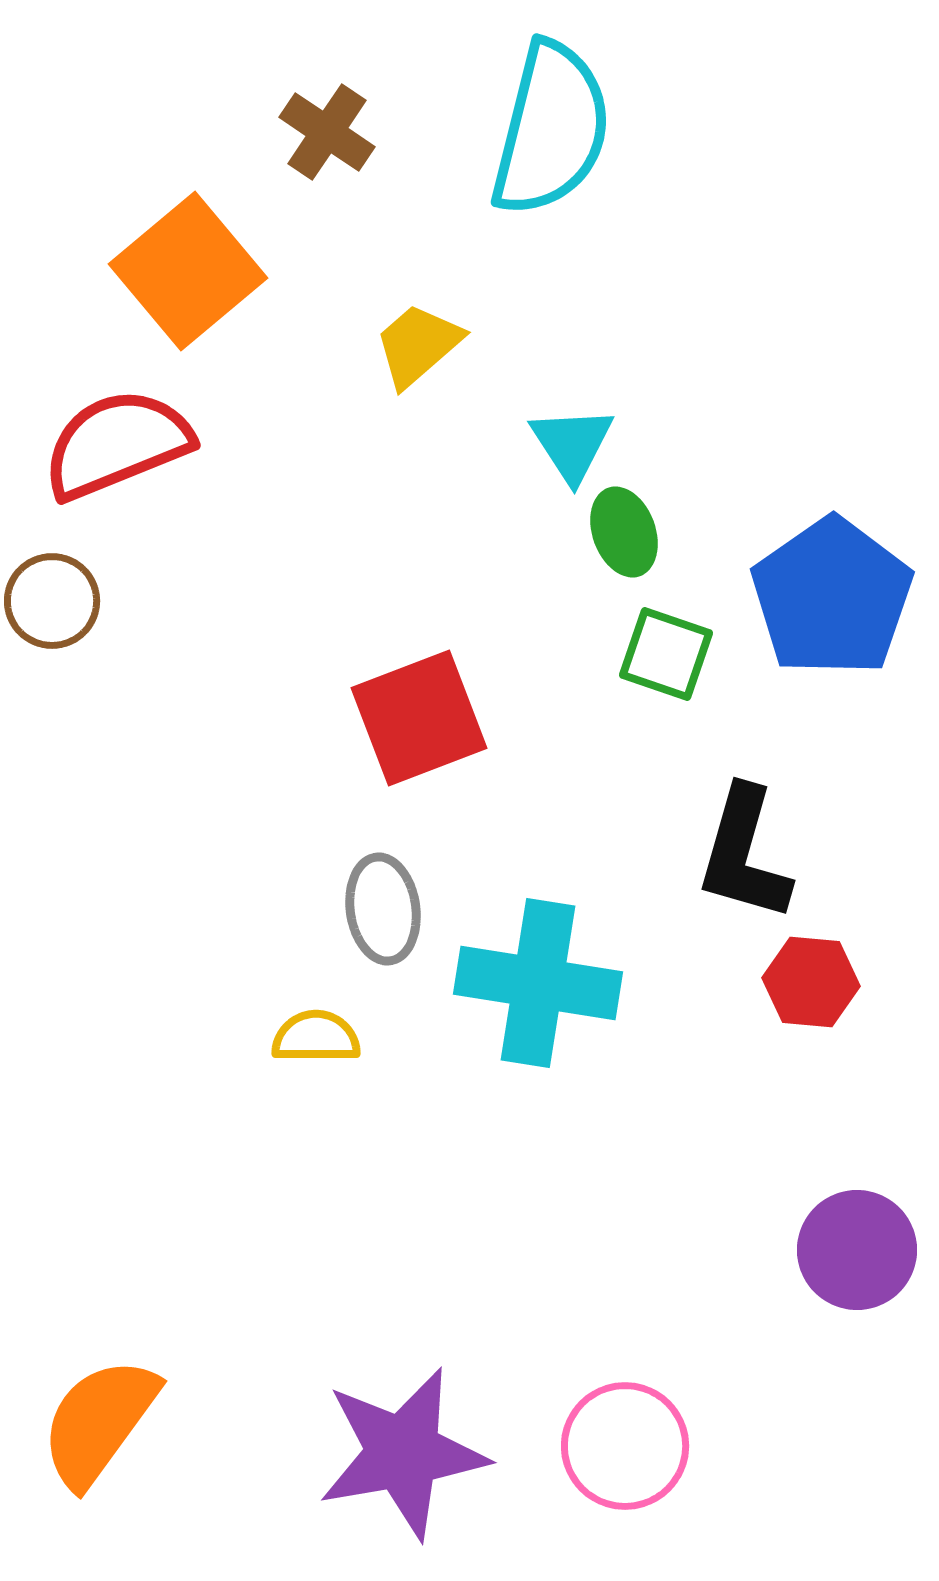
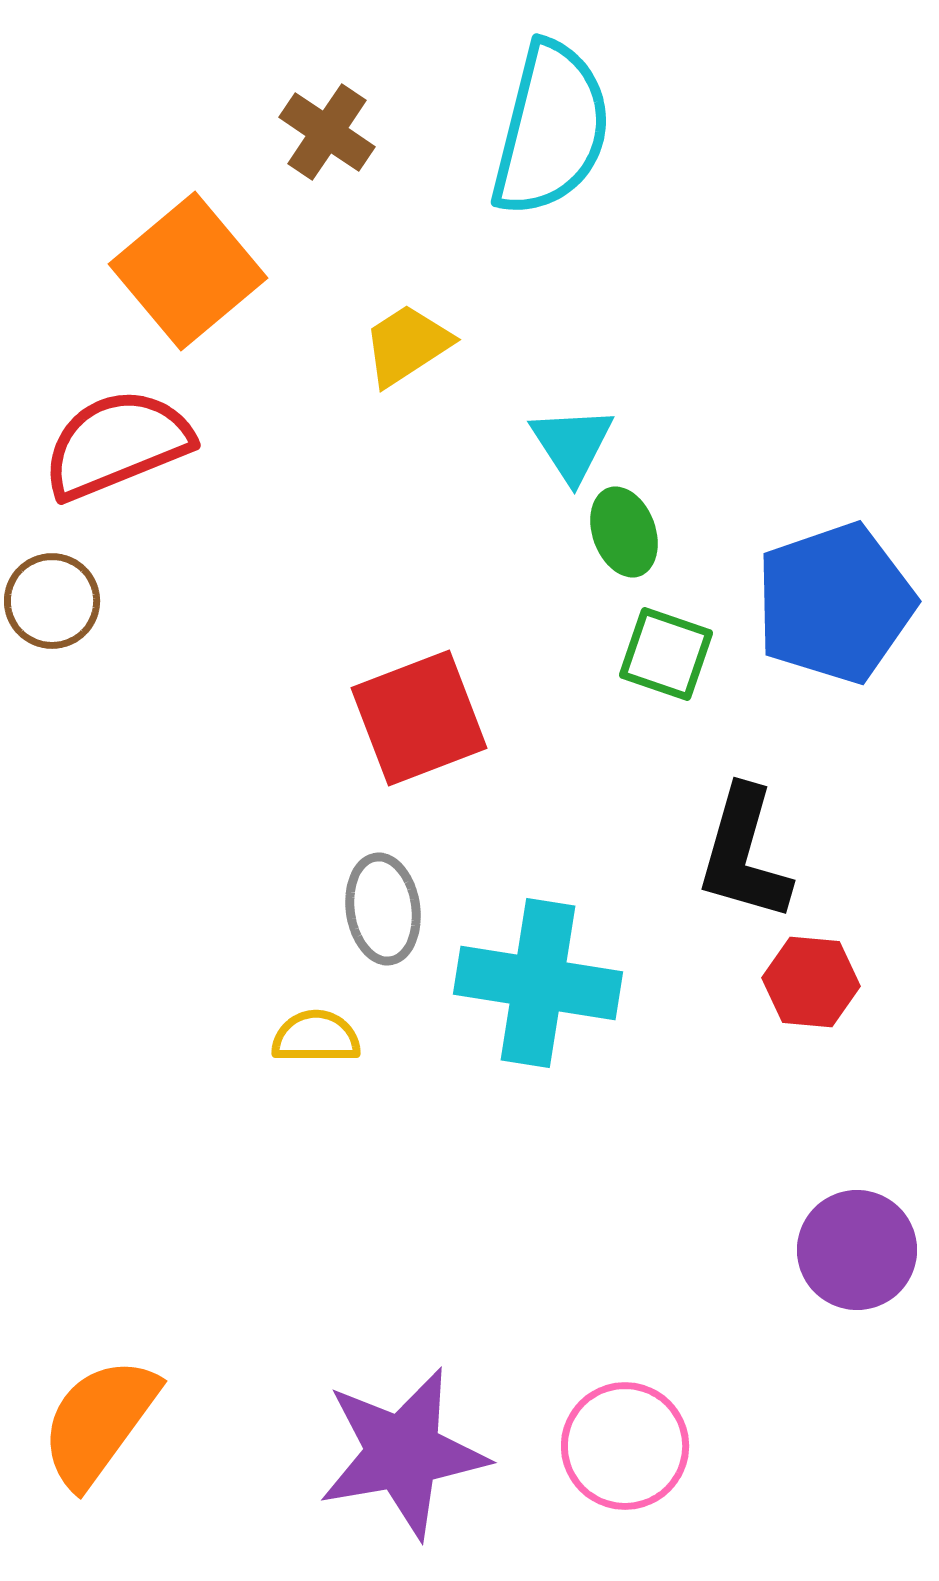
yellow trapezoid: moved 11 px left; rotated 8 degrees clockwise
blue pentagon: moved 3 px right, 6 px down; rotated 16 degrees clockwise
